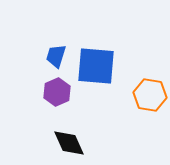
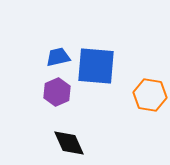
blue trapezoid: moved 2 px right, 1 px down; rotated 60 degrees clockwise
